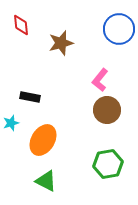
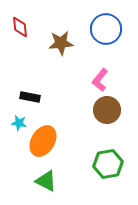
red diamond: moved 1 px left, 2 px down
blue circle: moved 13 px left
brown star: rotated 10 degrees clockwise
cyan star: moved 8 px right; rotated 28 degrees clockwise
orange ellipse: moved 1 px down
